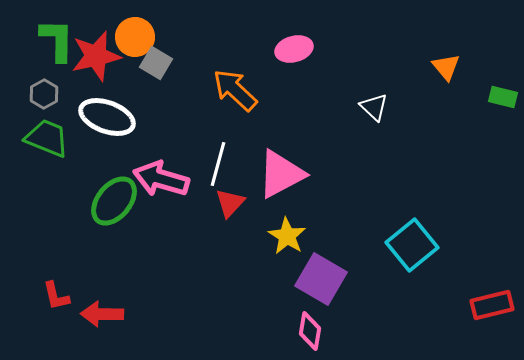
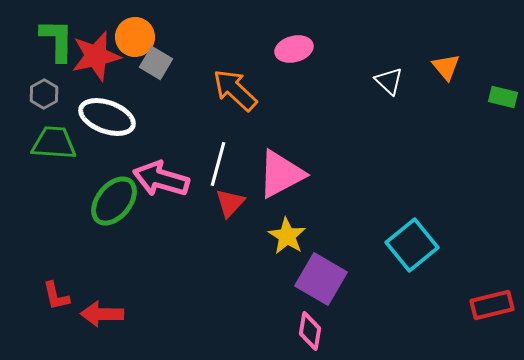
white triangle: moved 15 px right, 26 px up
green trapezoid: moved 7 px right, 5 px down; rotated 18 degrees counterclockwise
